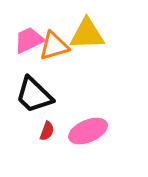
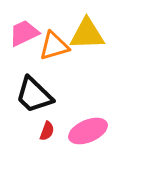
pink trapezoid: moved 5 px left, 7 px up
